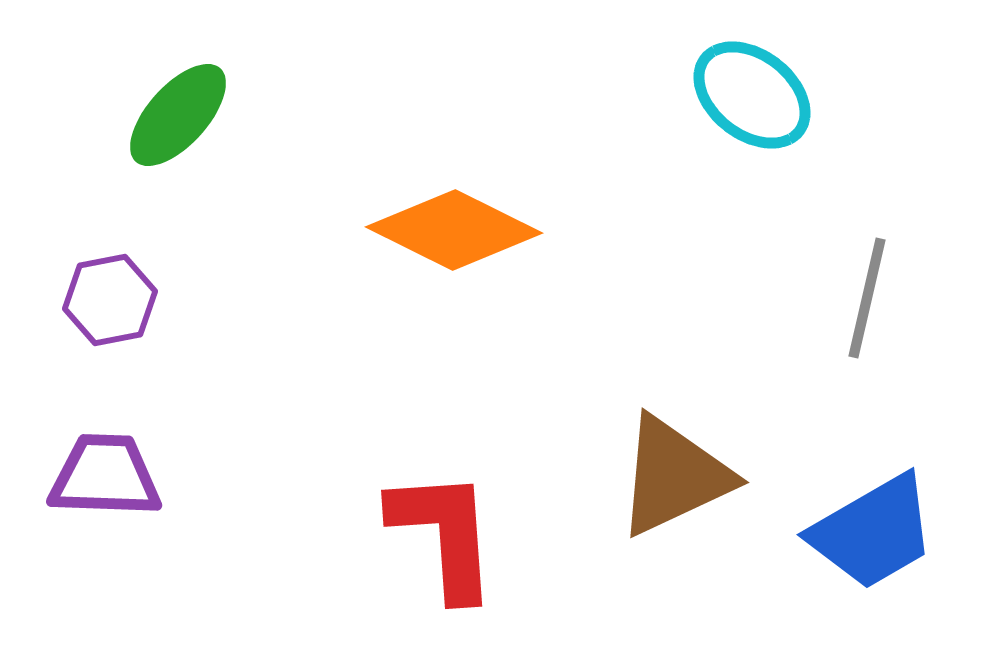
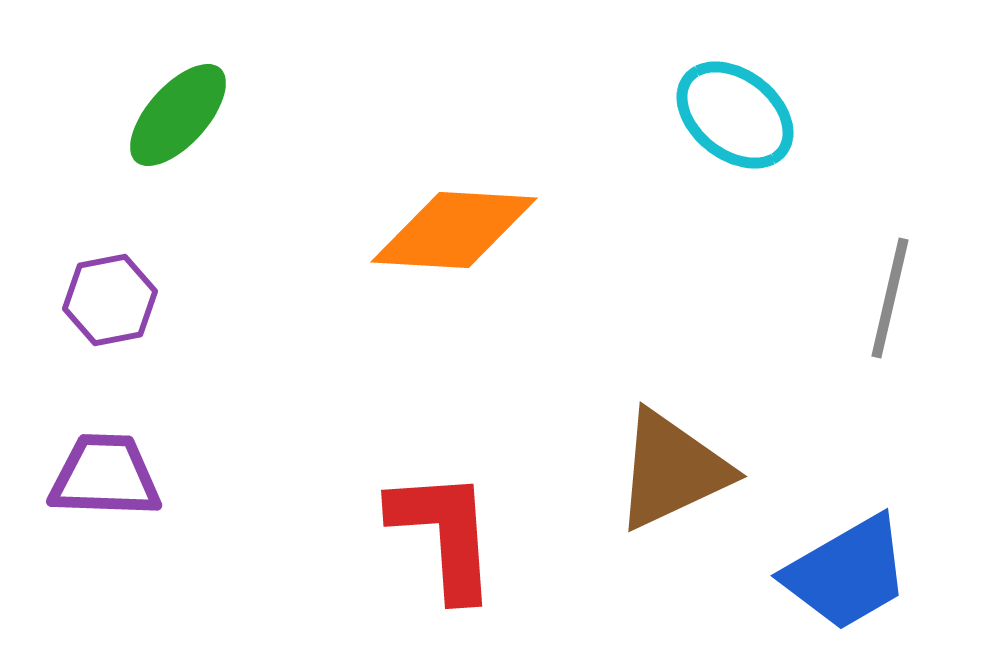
cyan ellipse: moved 17 px left, 20 px down
orange diamond: rotated 23 degrees counterclockwise
gray line: moved 23 px right
brown triangle: moved 2 px left, 6 px up
blue trapezoid: moved 26 px left, 41 px down
